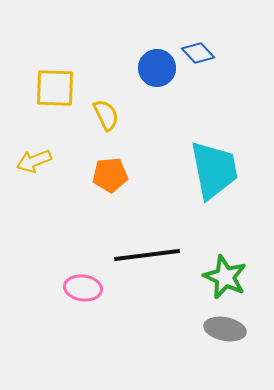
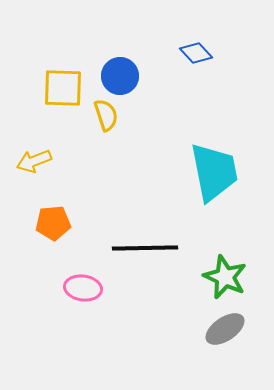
blue diamond: moved 2 px left
blue circle: moved 37 px left, 8 px down
yellow square: moved 8 px right
yellow semicircle: rotated 8 degrees clockwise
cyan trapezoid: moved 2 px down
orange pentagon: moved 57 px left, 48 px down
black line: moved 2 px left, 7 px up; rotated 6 degrees clockwise
gray ellipse: rotated 45 degrees counterclockwise
